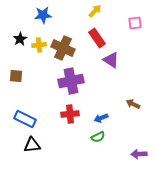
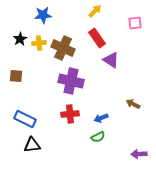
yellow cross: moved 2 px up
purple cross: rotated 25 degrees clockwise
